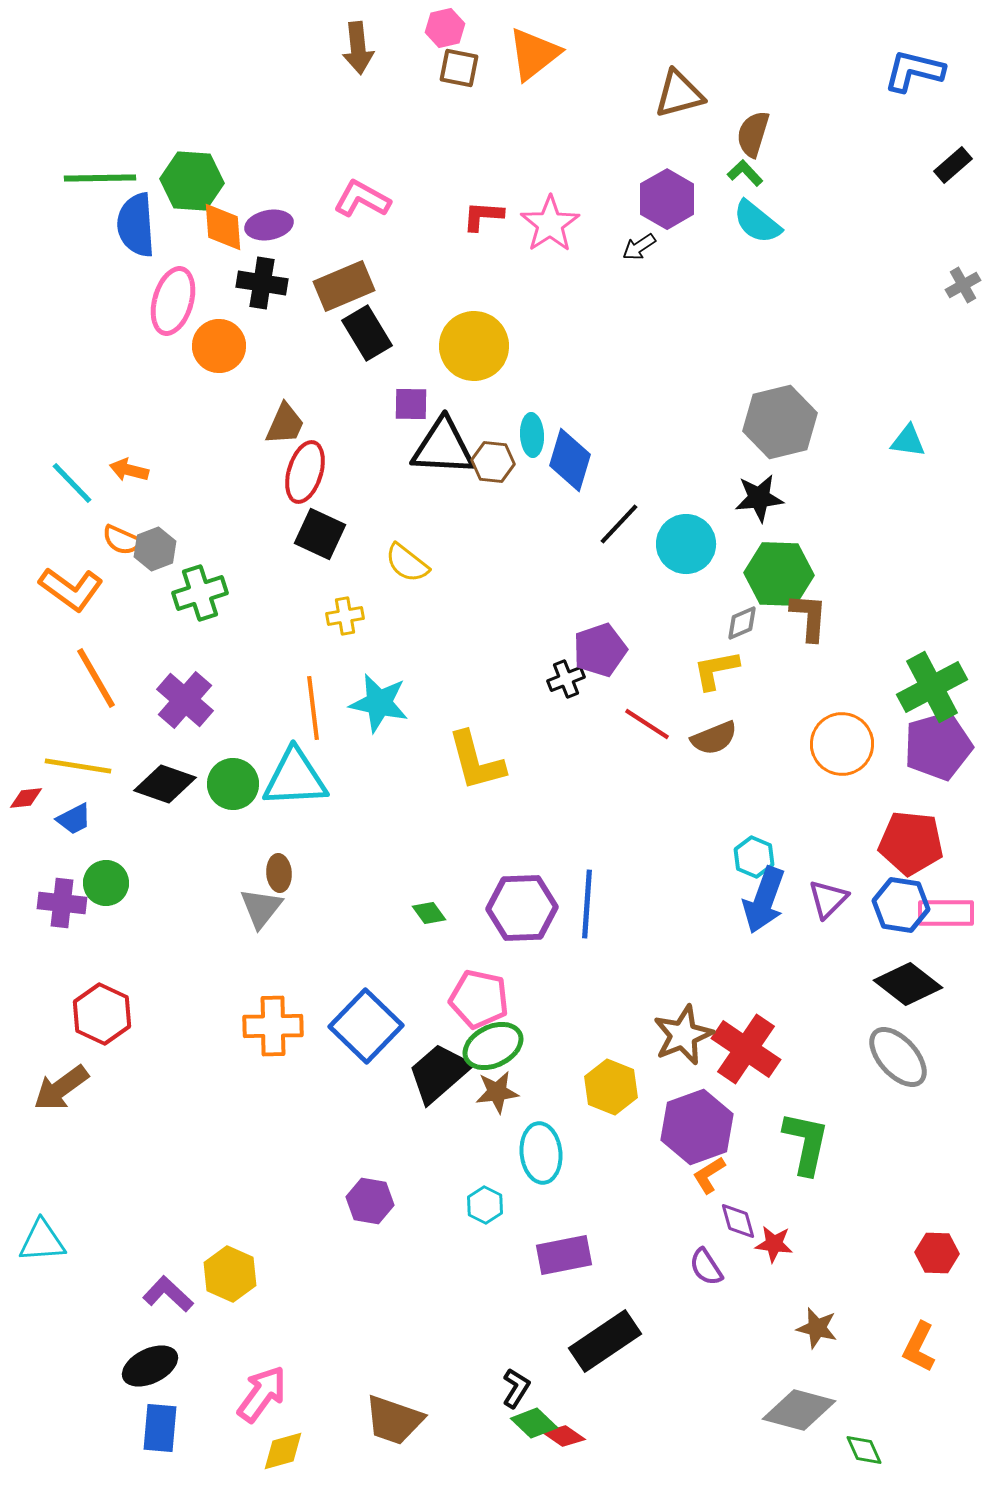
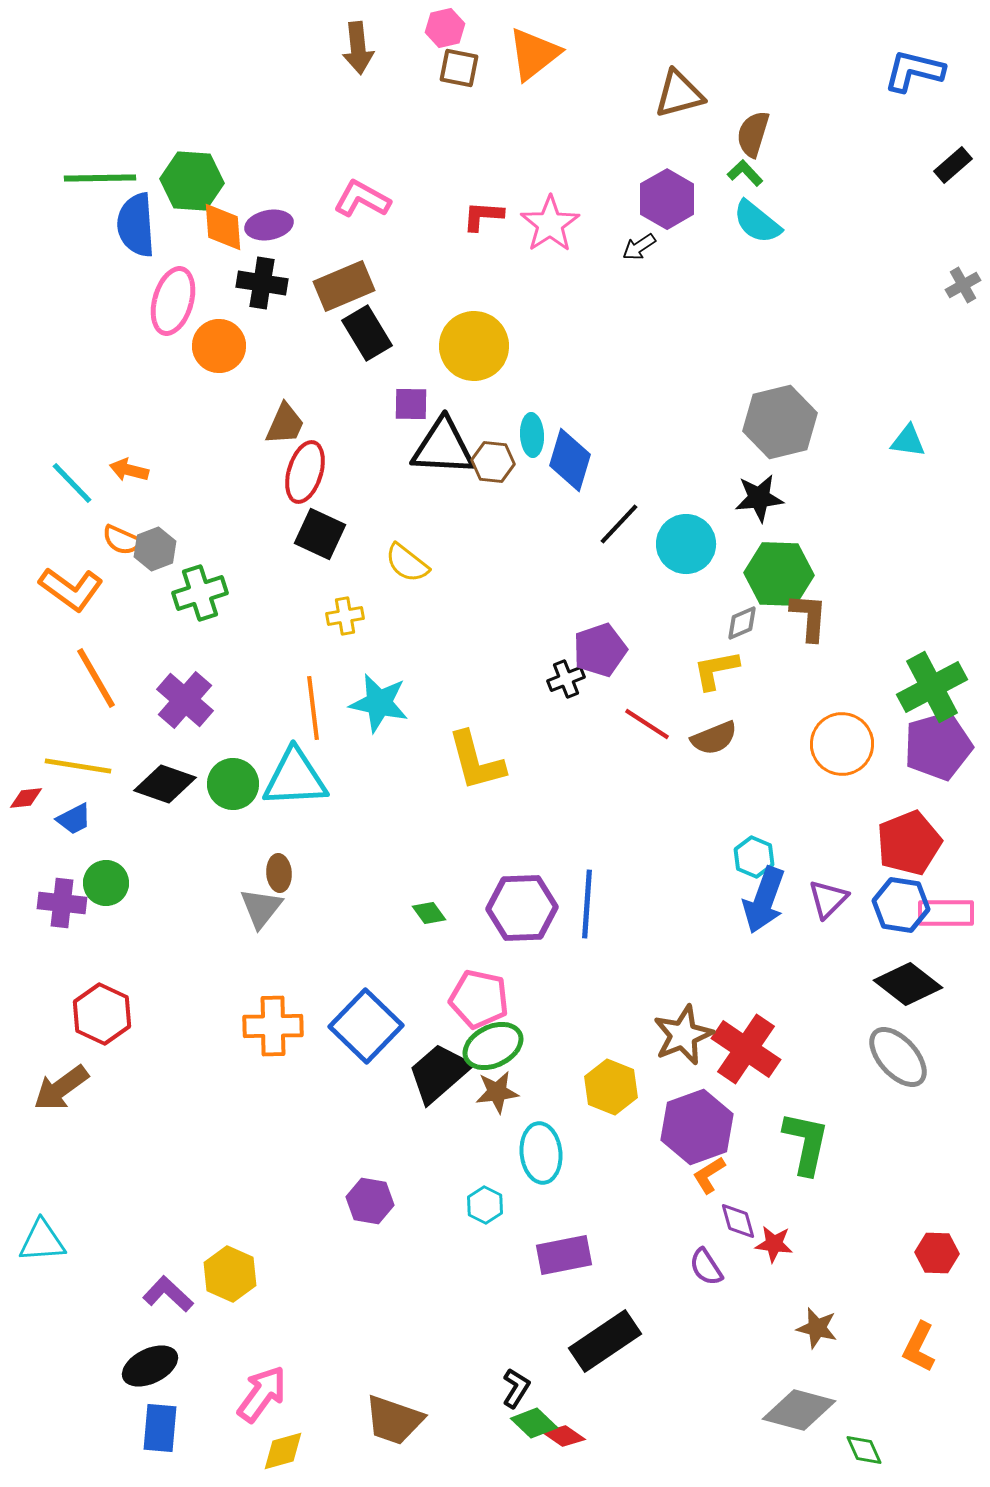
red pentagon at (911, 843): moved 2 px left; rotated 28 degrees counterclockwise
